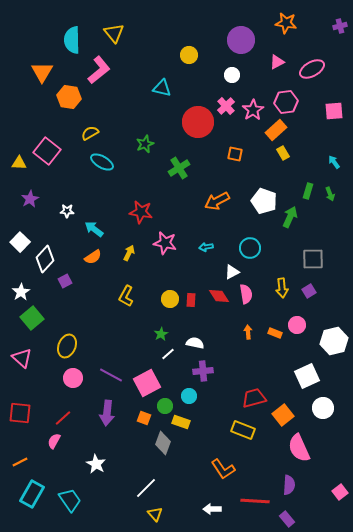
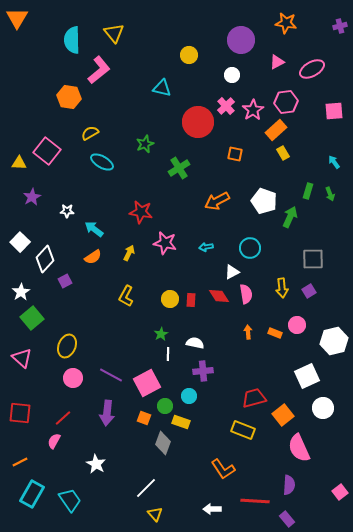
orange triangle at (42, 72): moved 25 px left, 54 px up
purple star at (30, 199): moved 2 px right, 2 px up
white line at (168, 354): rotated 48 degrees counterclockwise
